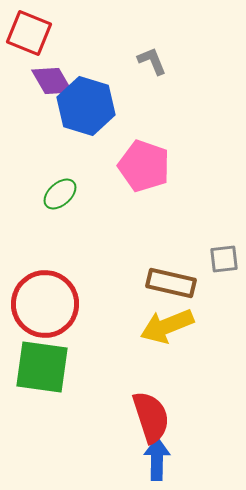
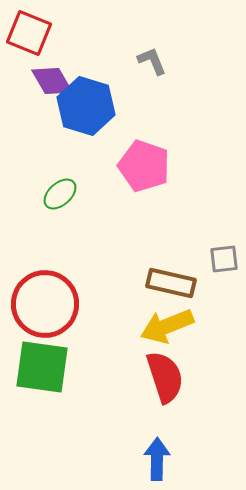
red semicircle: moved 14 px right, 40 px up
